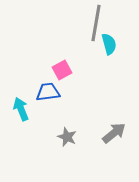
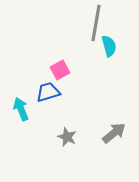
cyan semicircle: moved 2 px down
pink square: moved 2 px left
blue trapezoid: rotated 10 degrees counterclockwise
